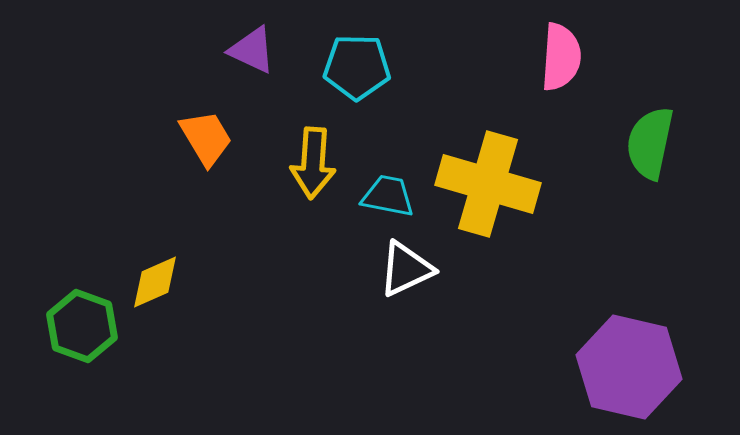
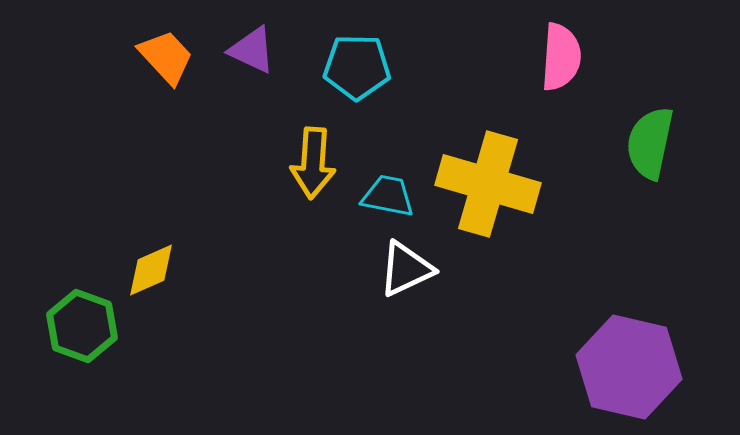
orange trapezoid: moved 40 px left, 81 px up; rotated 12 degrees counterclockwise
yellow diamond: moved 4 px left, 12 px up
